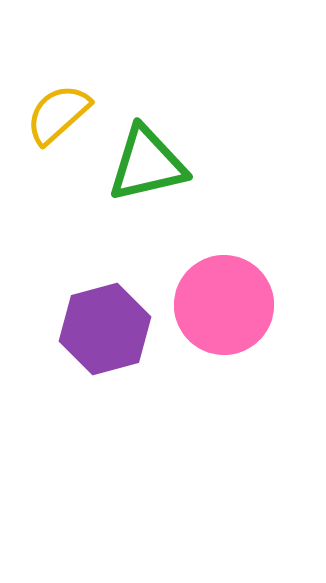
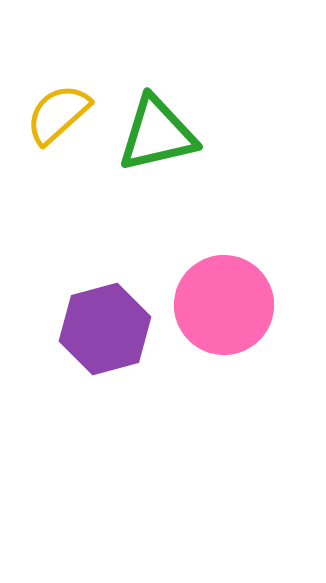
green triangle: moved 10 px right, 30 px up
